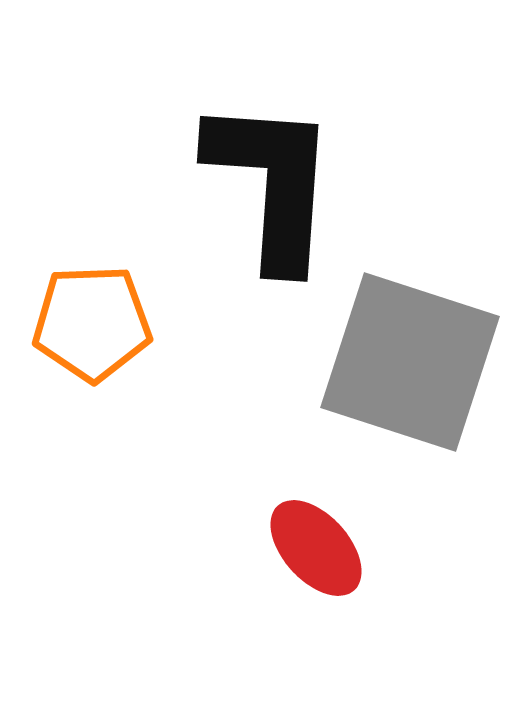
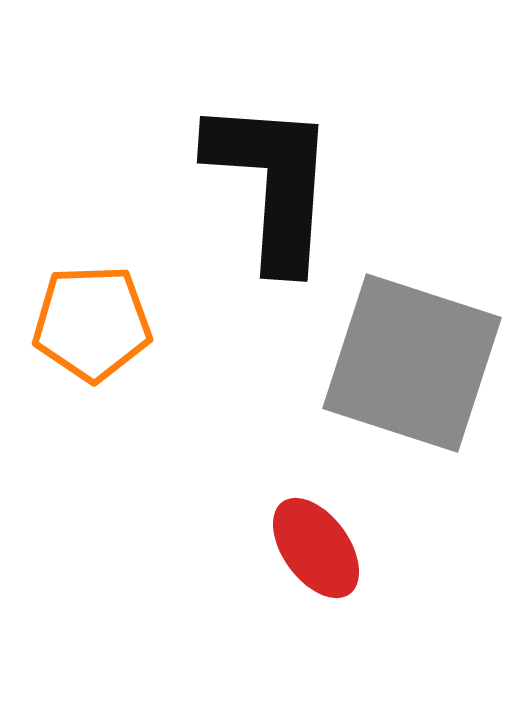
gray square: moved 2 px right, 1 px down
red ellipse: rotated 6 degrees clockwise
